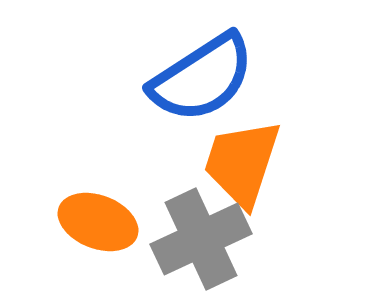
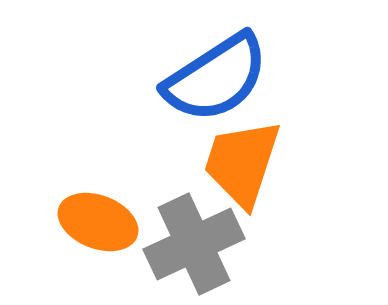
blue semicircle: moved 14 px right
gray cross: moved 7 px left, 5 px down
